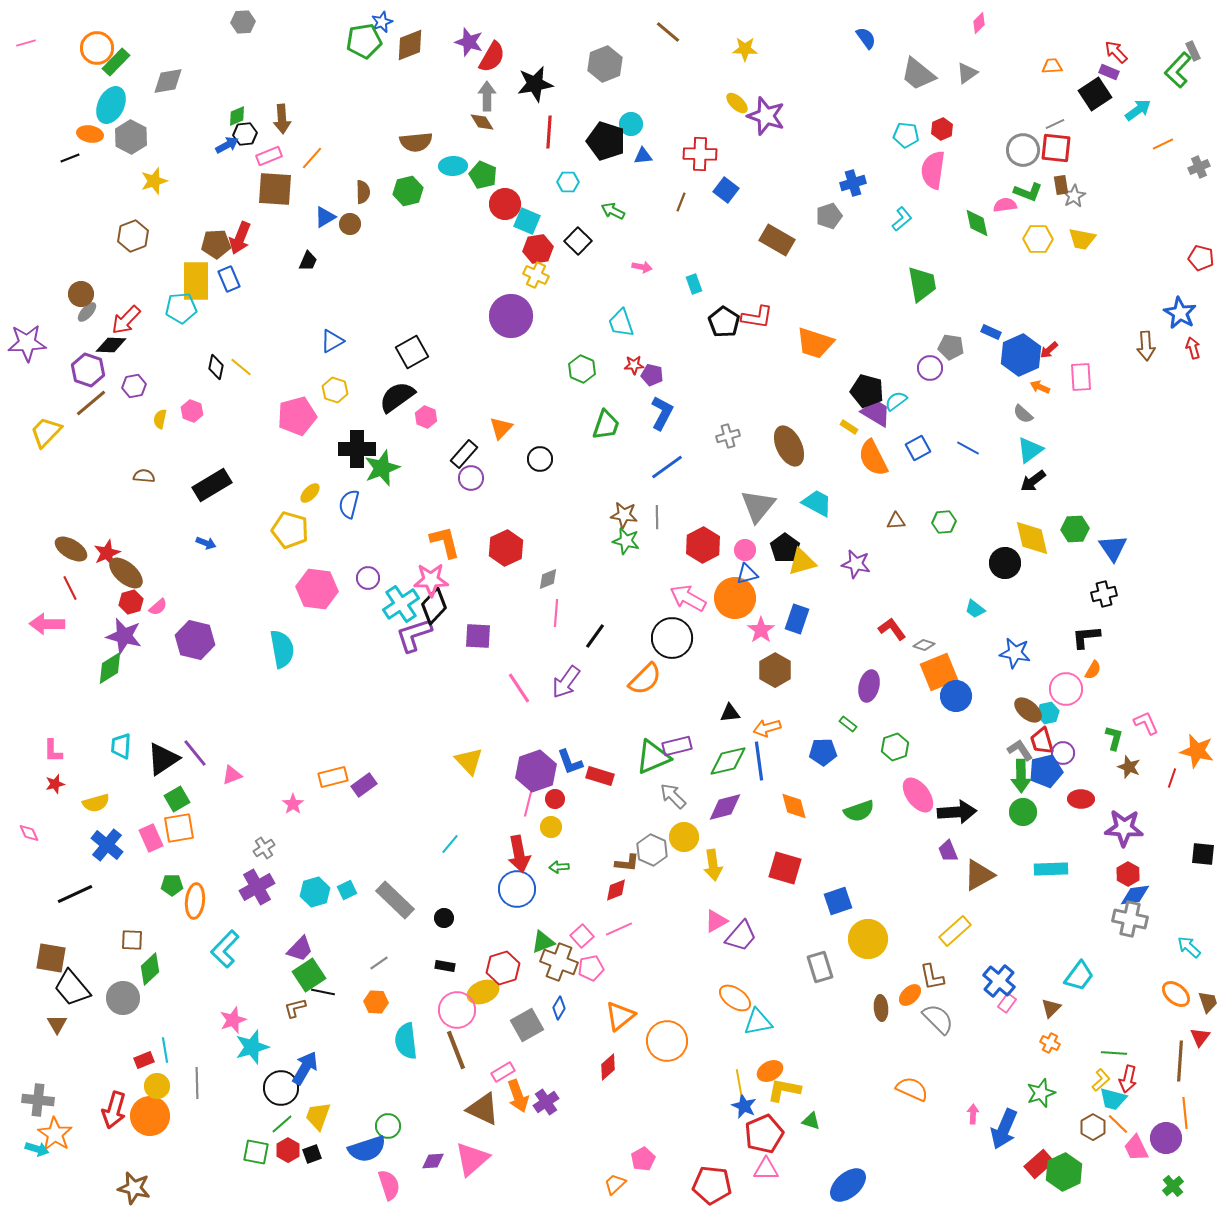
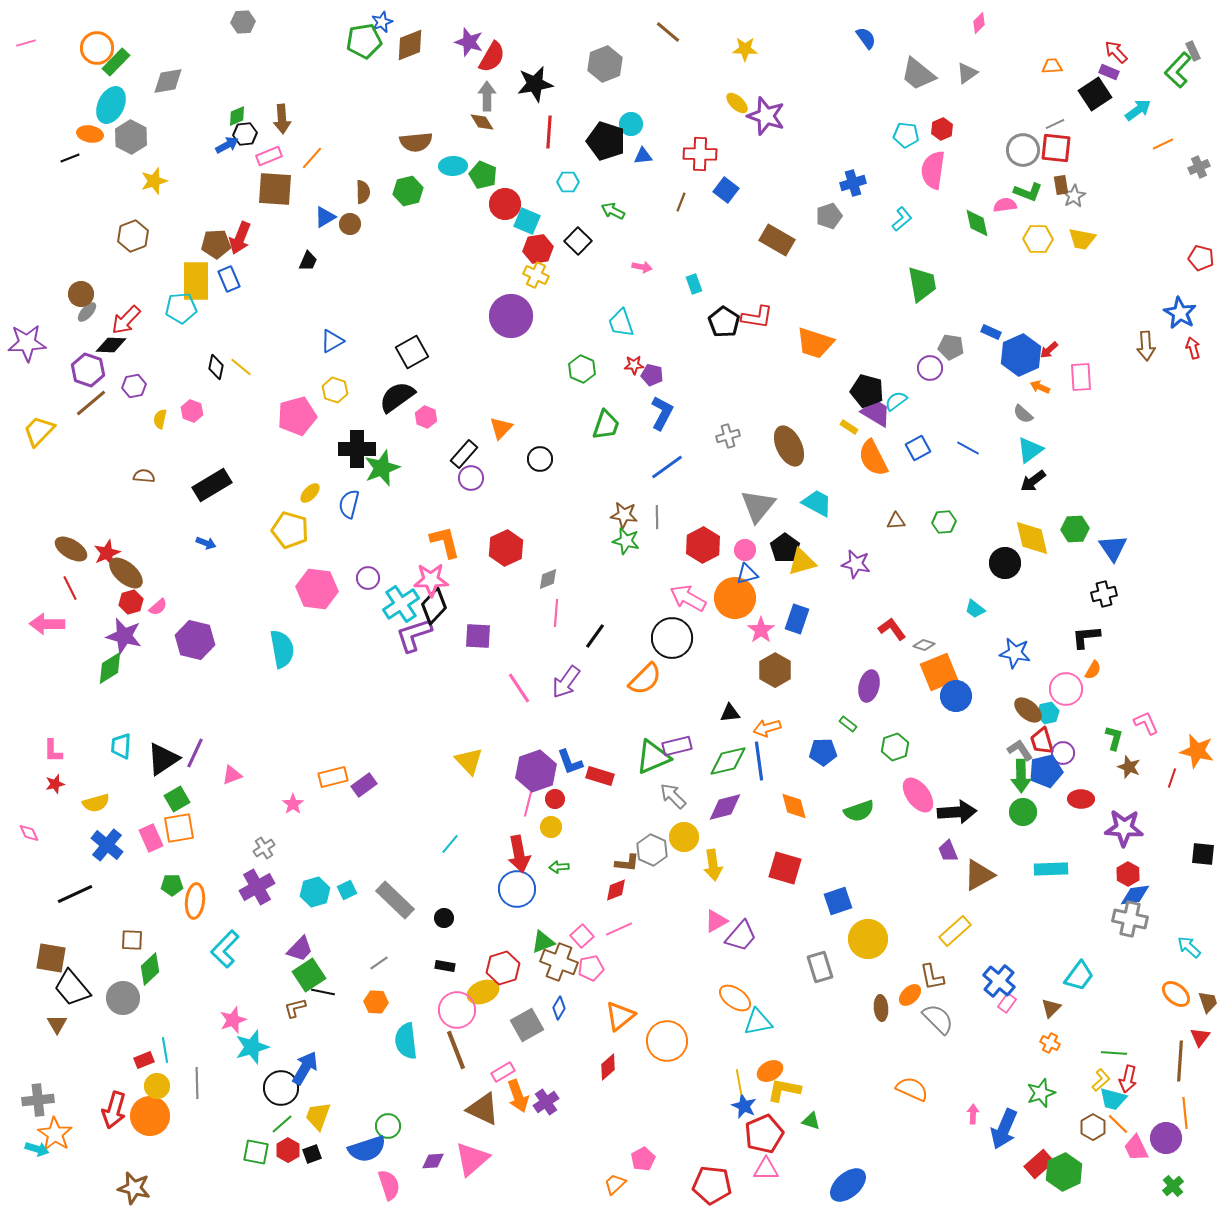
yellow trapezoid at (46, 432): moved 7 px left, 1 px up
purple line at (195, 753): rotated 64 degrees clockwise
gray cross at (38, 1100): rotated 12 degrees counterclockwise
